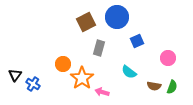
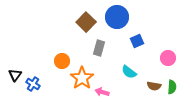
brown square: rotated 18 degrees counterclockwise
orange circle: moved 1 px left, 3 px up
green semicircle: rotated 16 degrees counterclockwise
